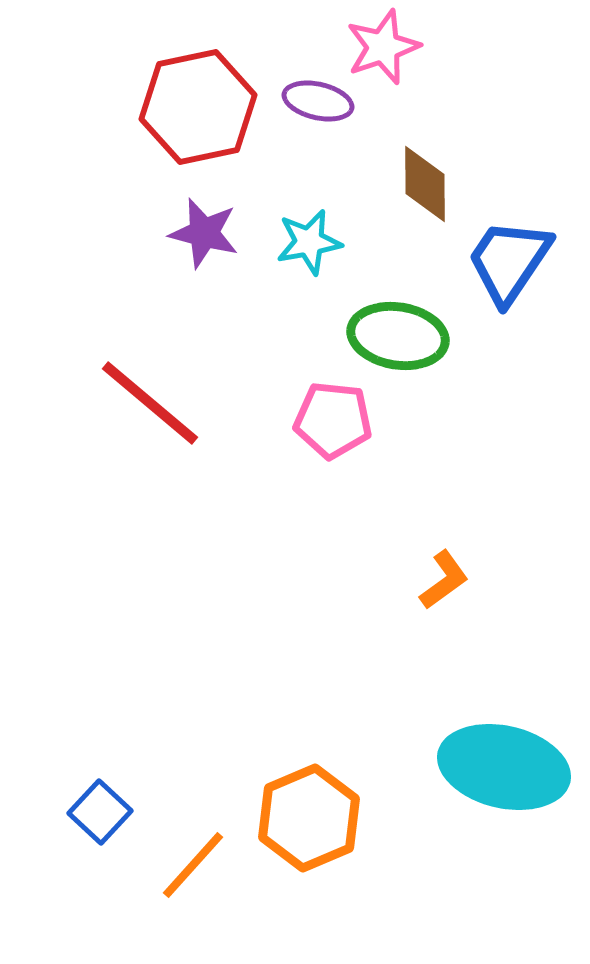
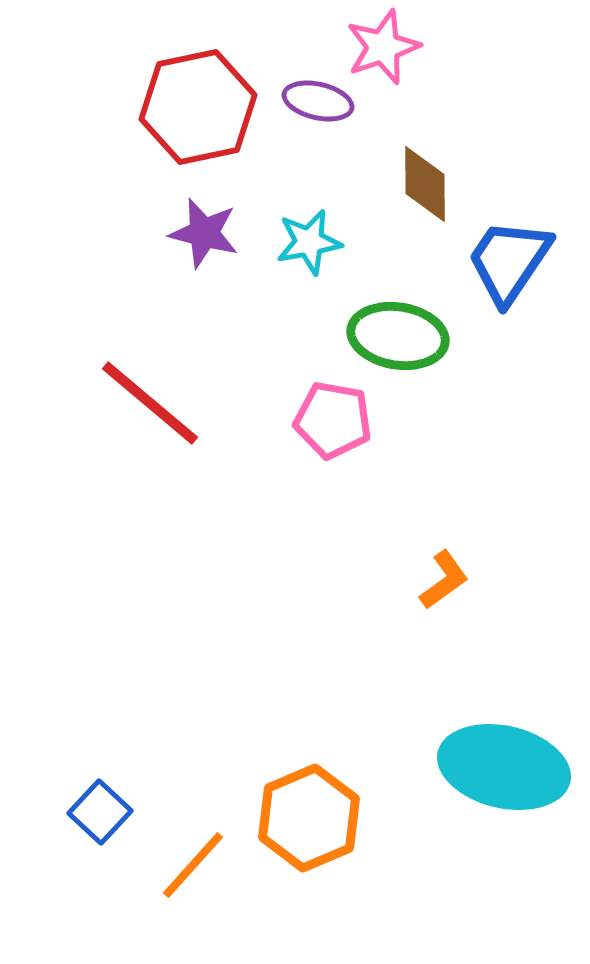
pink pentagon: rotated 4 degrees clockwise
